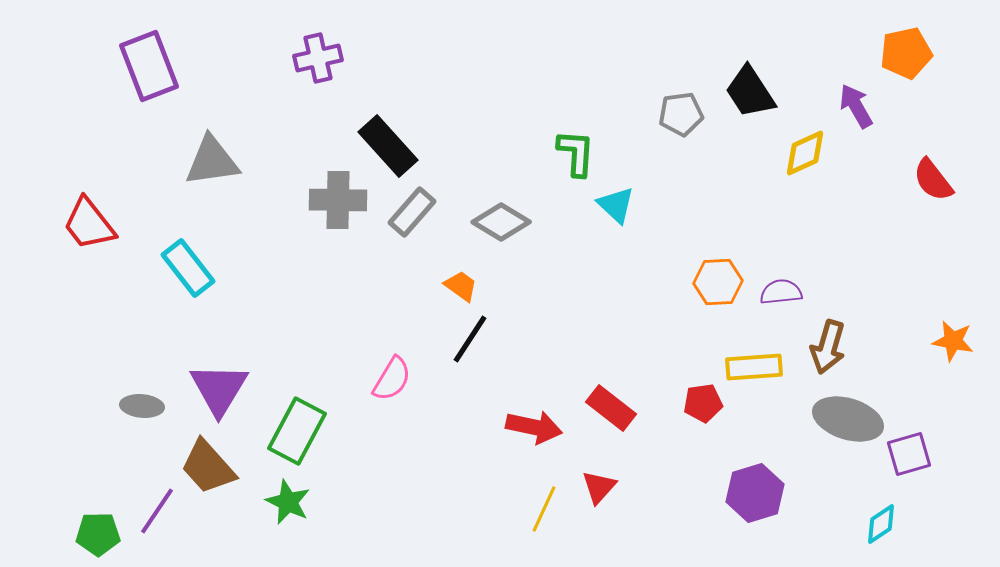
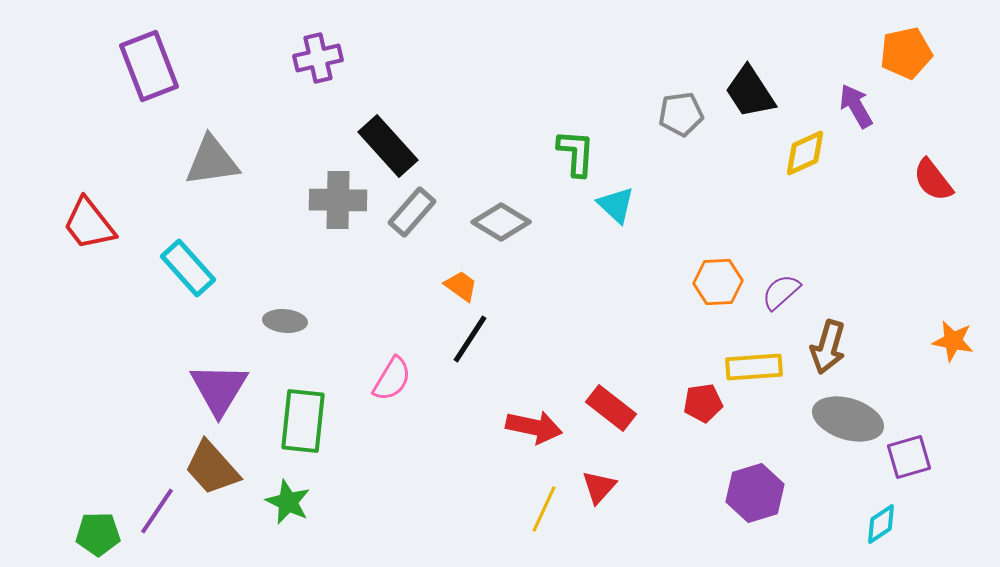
cyan rectangle at (188, 268): rotated 4 degrees counterclockwise
purple semicircle at (781, 292): rotated 36 degrees counterclockwise
gray ellipse at (142, 406): moved 143 px right, 85 px up
green rectangle at (297, 431): moved 6 px right, 10 px up; rotated 22 degrees counterclockwise
purple square at (909, 454): moved 3 px down
brown trapezoid at (208, 467): moved 4 px right, 1 px down
